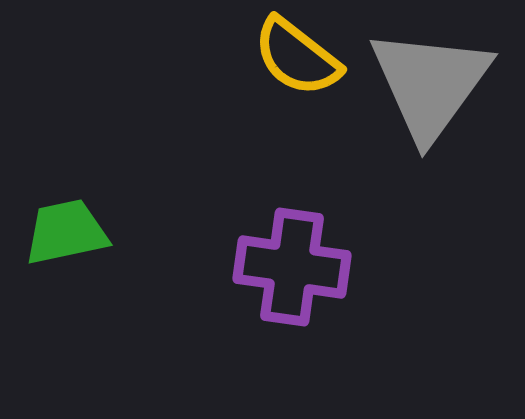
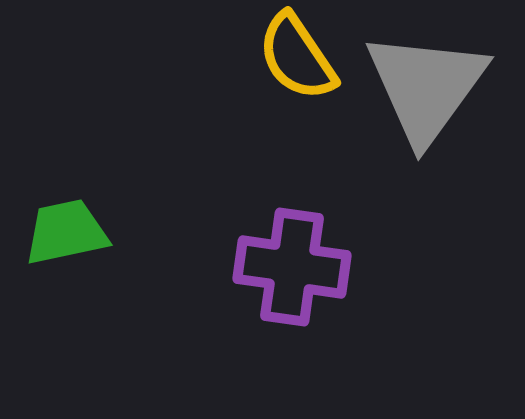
yellow semicircle: rotated 18 degrees clockwise
gray triangle: moved 4 px left, 3 px down
